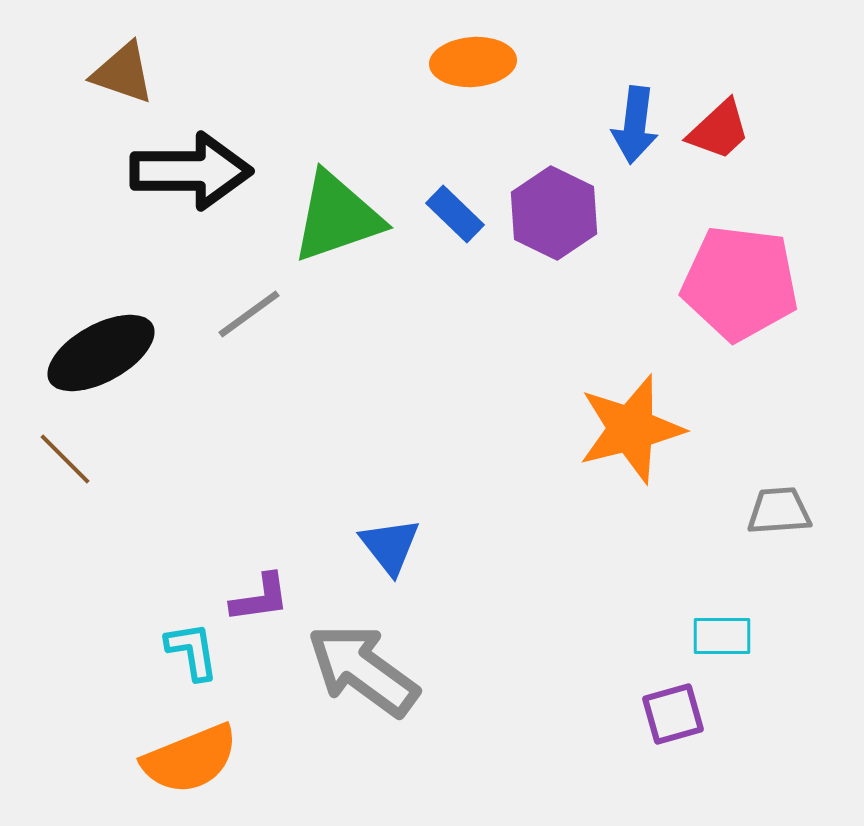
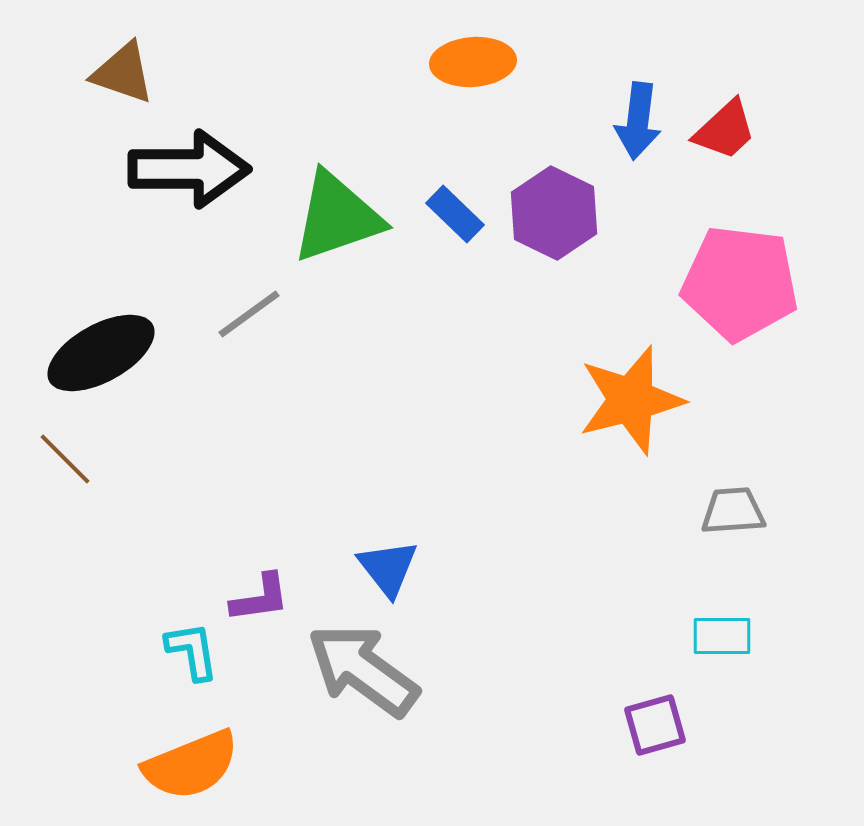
blue arrow: moved 3 px right, 4 px up
red trapezoid: moved 6 px right
black arrow: moved 2 px left, 2 px up
orange star: moved 29 px up
gray trapezoid: moved 46 px left
blue triangle: moved 2 px left, 22 px down
purple square: moved 18 px left, 11 px down
orange semicircle: moved 1 px right, 6 px down
